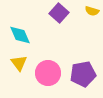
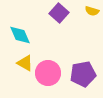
yellow triangle: moved 6 px right; rotated 24 degrees counterclockwise
